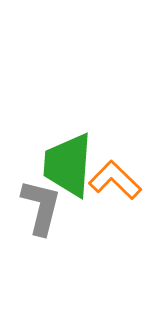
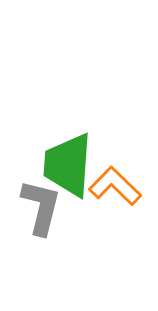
orange L-shape: moved 6 px down
